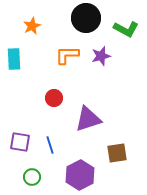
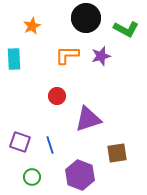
red circle: moved 3 px right, 2 px up
purple square: rotated 10 degrees clockwise
purple hexagon: rotated 12 degrees counterclockwise
